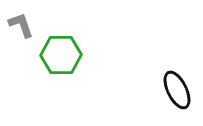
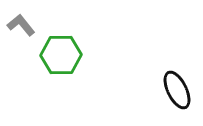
gray L-shape: rotated 20 degrees counterclockwise
